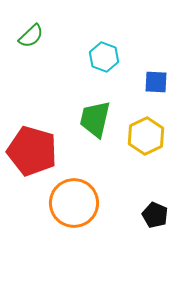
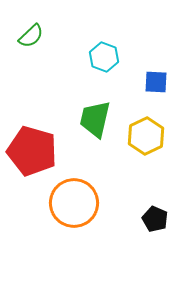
black pentagon: moved 4 px down
